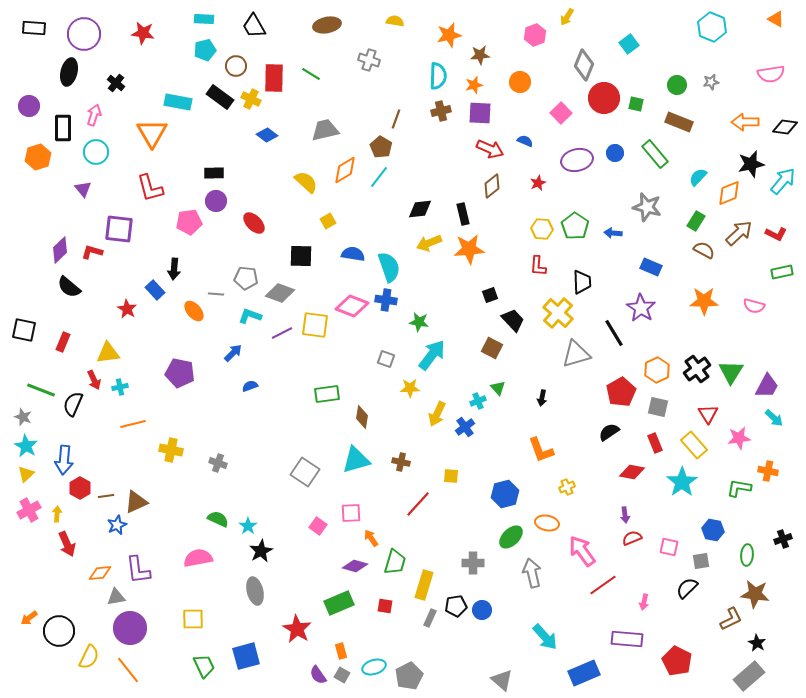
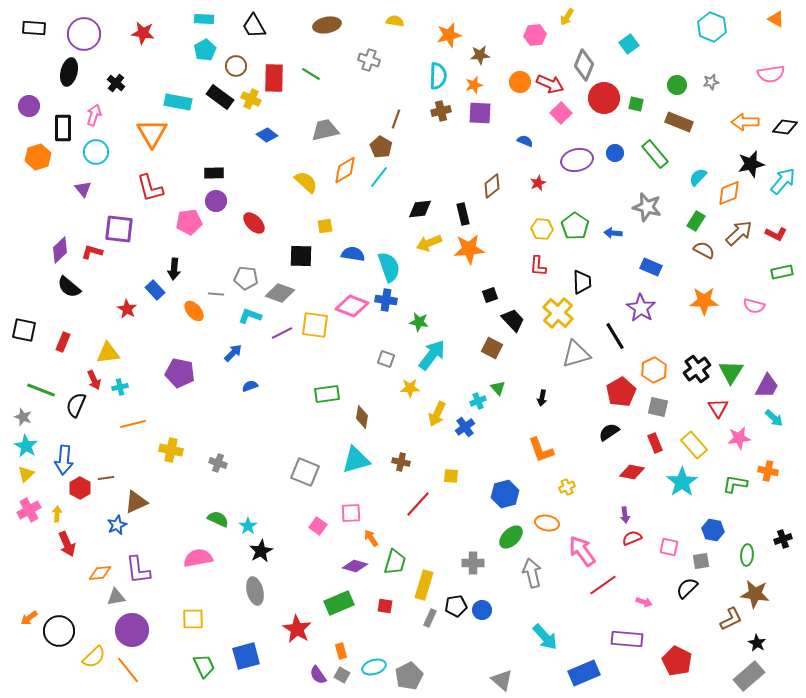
pink hexagon at (535, 35): rotated 15 degrees clockwise
cyan pentagon at (205, 50): rotated 15 degrees counterclockwise
red arrow at (490, 149): moved 60 px right, 65 px up
yellow square at (328, 221): moved 3 px left, 5 px down; rotated 21 degrees clockwise
black line at (614, 333): moved 1 px right, 3 px down
orange hexagon at (657, 370): moved 3 px left
black semicircle at (73, 404): moved 3 px right, 1 px down
red triangle at (708, 414): moved 10 px right, 6 px up
gray square at (305, 472): rotated 12 degrees counterclockwise
green L-shape at (739, 488): moved 4 px left, 4 px up
brown line at (106, 496): moved 18 px up
pink arrow at (644, 602): rotated 84 degrees counterclockwise
purple circle at (130, 628): moved 2 px right, 2 px down
yellow semicircle at (89, 657): moved 5 px right; rotated 20 degrees clockwise
